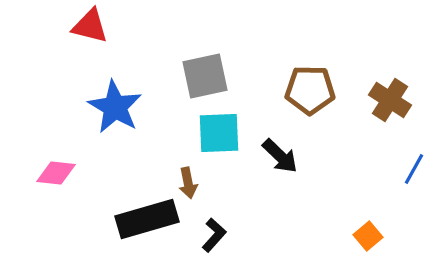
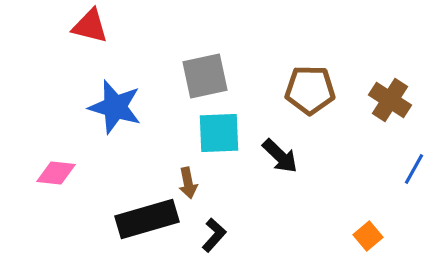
blue star: rotated 14 degrees counterclockwise
